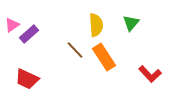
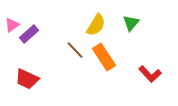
yellow semicircle: rotated 35 degrees clockwise
